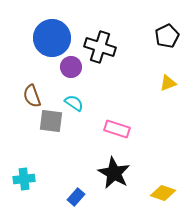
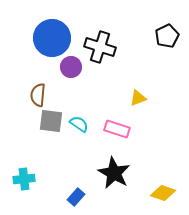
yellow triangle: moved 30 px left, 15 px down
brown semicircle: moved 6 px right, 1 px up; rotated 25 degrees clockwise
cyan semicircle: moved 5 px right, 21 px down
